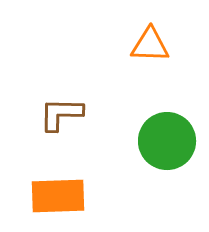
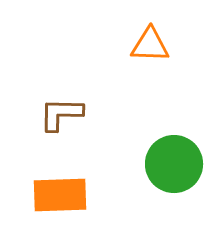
green circle: moved 7 px right, 23 px down
orange rectangle: moved 2 px right, 1 px up
